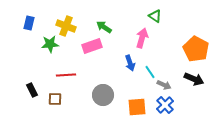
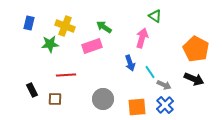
yellow cross: moved 1 px left
gray circle: moved 4 px down
